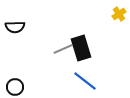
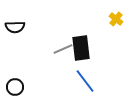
yellow cross: moved 3 px left, 5 px down; rotated 16 degrees counterclockwise
black rectangle: rotated 10 degrees clockwise
blue line: rotated 15 degrees clockwise
